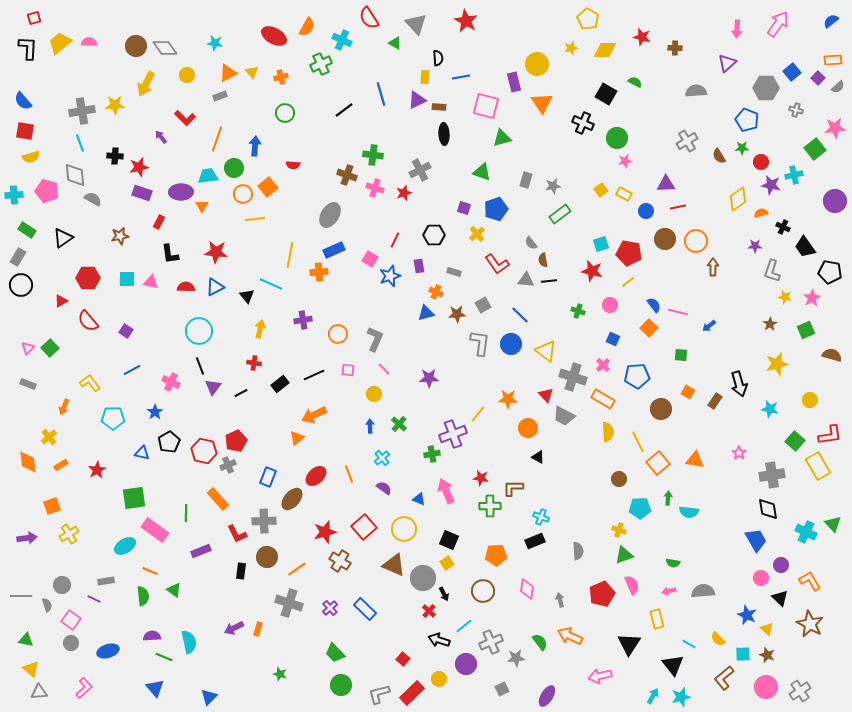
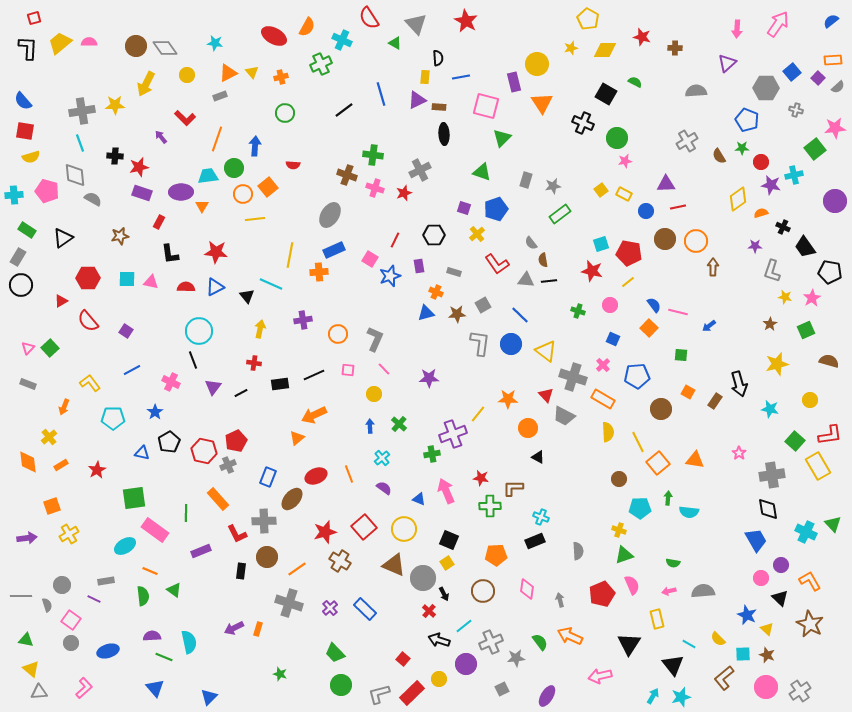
green triangle at (502, 138): rotated 30 degrees counterclockwise
brown semicircle at (832, 355): moved 3 px left, 6 px down
black line at (200, 366): moved 7 px left, 6 px up
black rectangle at (280, 384): rotated 30 degrees clockwise
red ellipse at (316, 476): rotated 20 degrees clockwise
